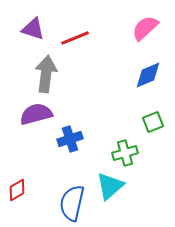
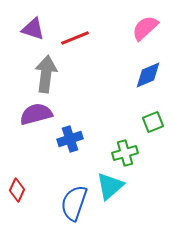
red diamond: rotated 35 degrees counterclockwise
blue semicircle: moved 2 px right; rotated 6 degrees clockwise
